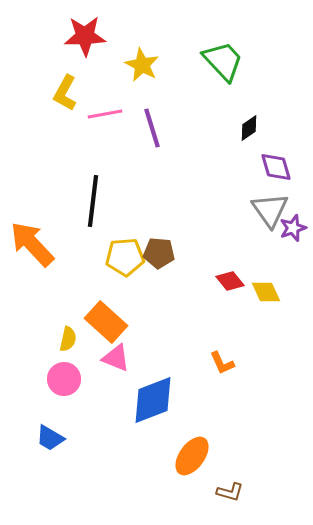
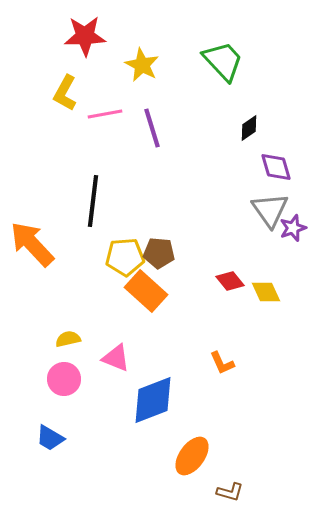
orange rectangle: moved 40 px right, 31 px up
yellow semicircle: rotated 115 degrees counterclockwise
